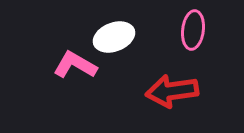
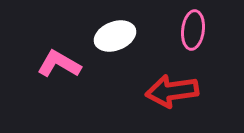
white ellipse: moved 1 px right, 1 px up
pink L-shape: moved 16 px left, 1 px up
